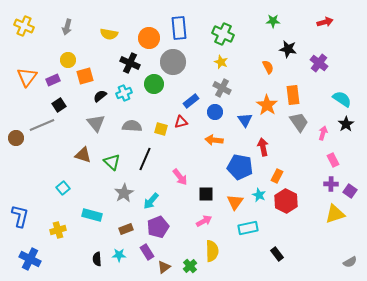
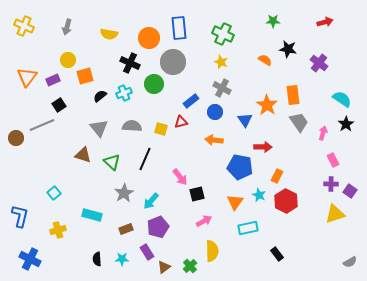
orange semicircle at (268, 67): moved 3 px left, 7 px up; rotated 32 degrees counterclockwise
gray triangle at (96, 123): moved 3 px right, 5 px down
red arrow at (263, 147): rotated 102 degrees clockwise
cyan square at (63, 188): moved 9 px left, 5 px down
black square at (206, 194): moved 9 px left; rotated 14 degrees counterclockwise
cyan star at (119, 255): moved 3 px right, 4 px down
